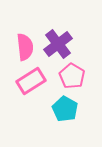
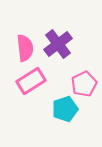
pink semicircle: moved 1 px down
pink pentagon: moved 12 px right, 8 px down; rotated 15 degrees clockwise
cyan pentagon: rotated 25 degrees clockwise
